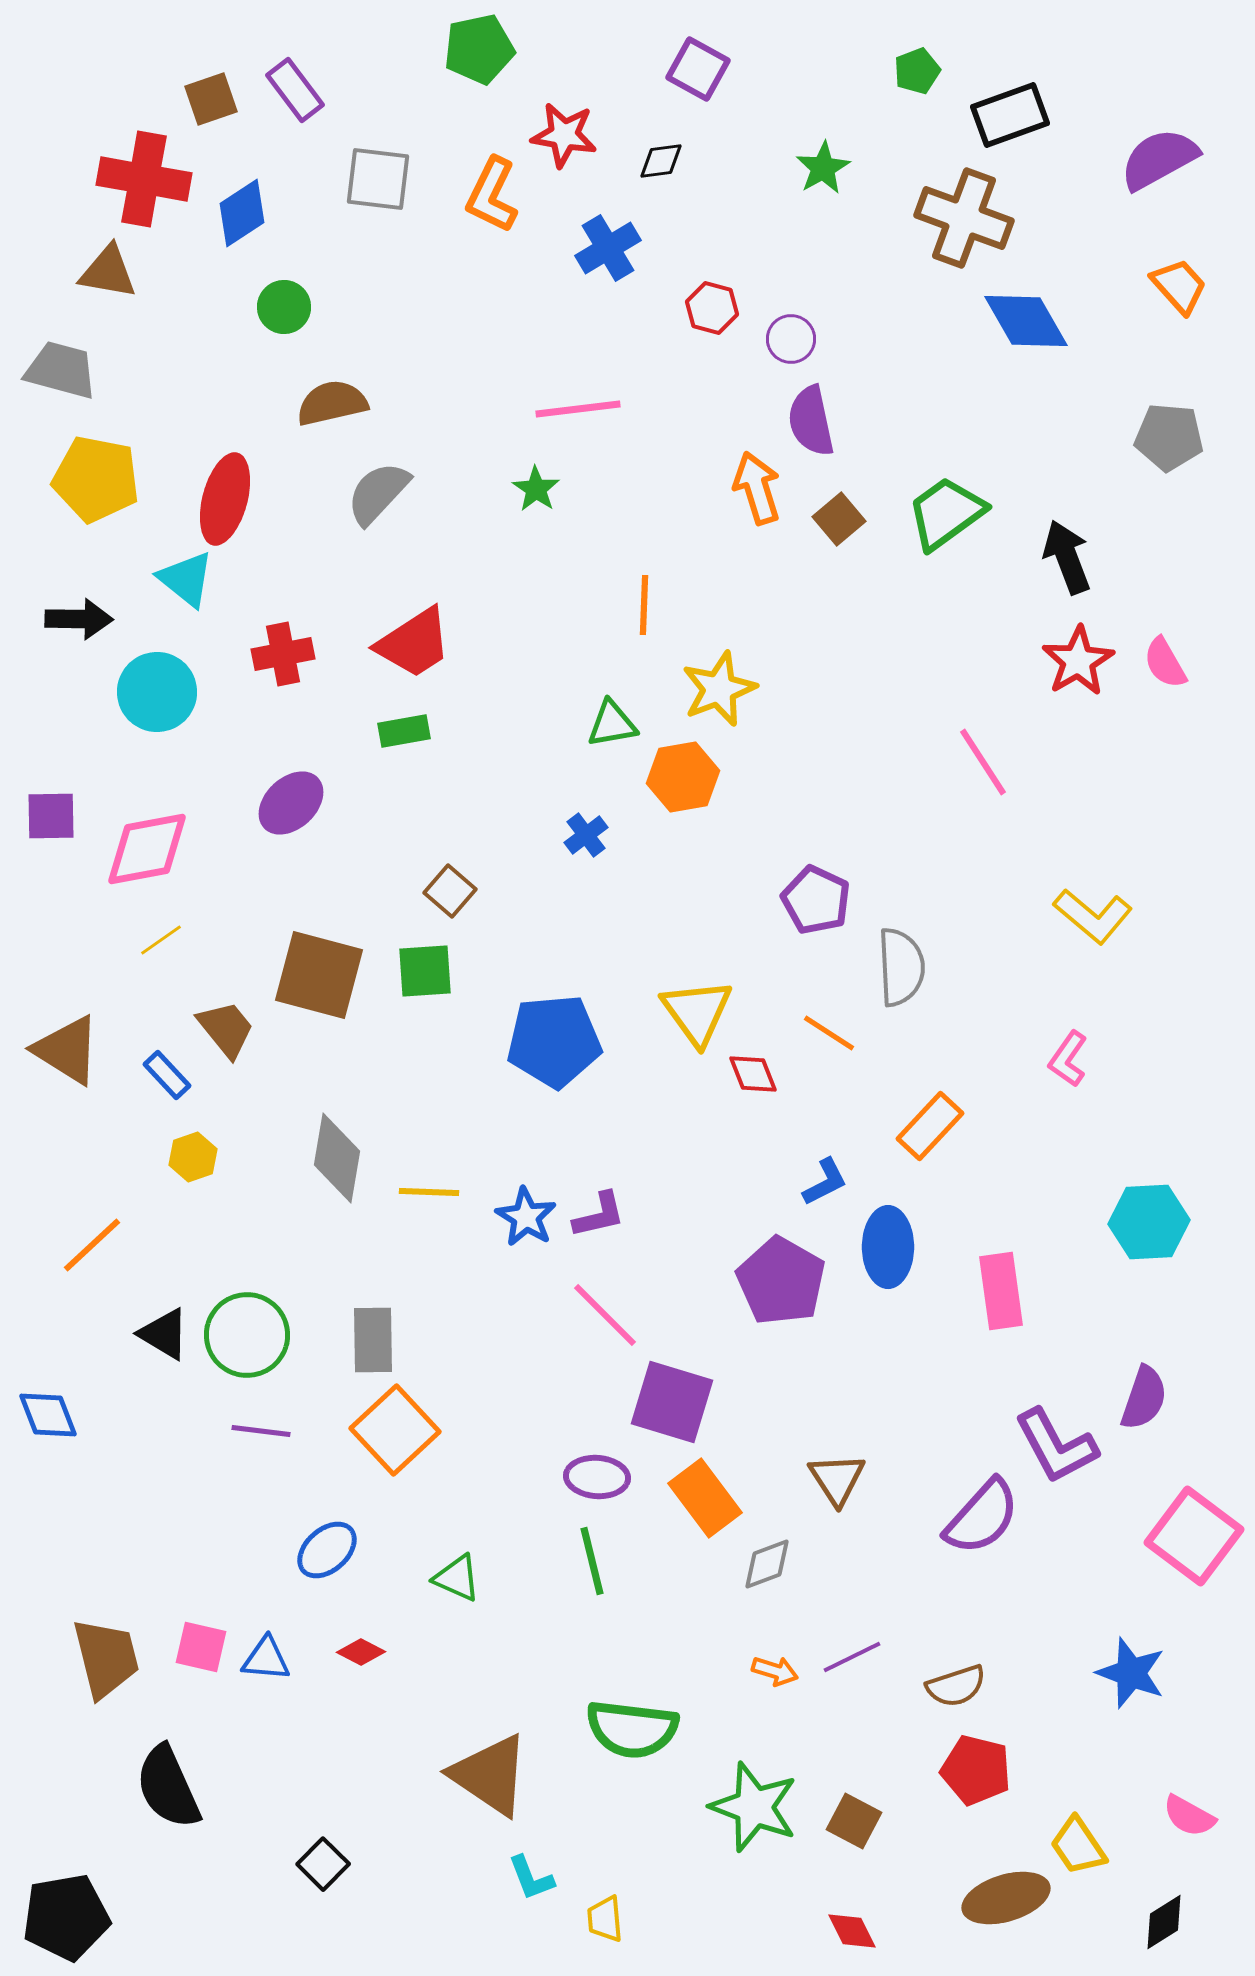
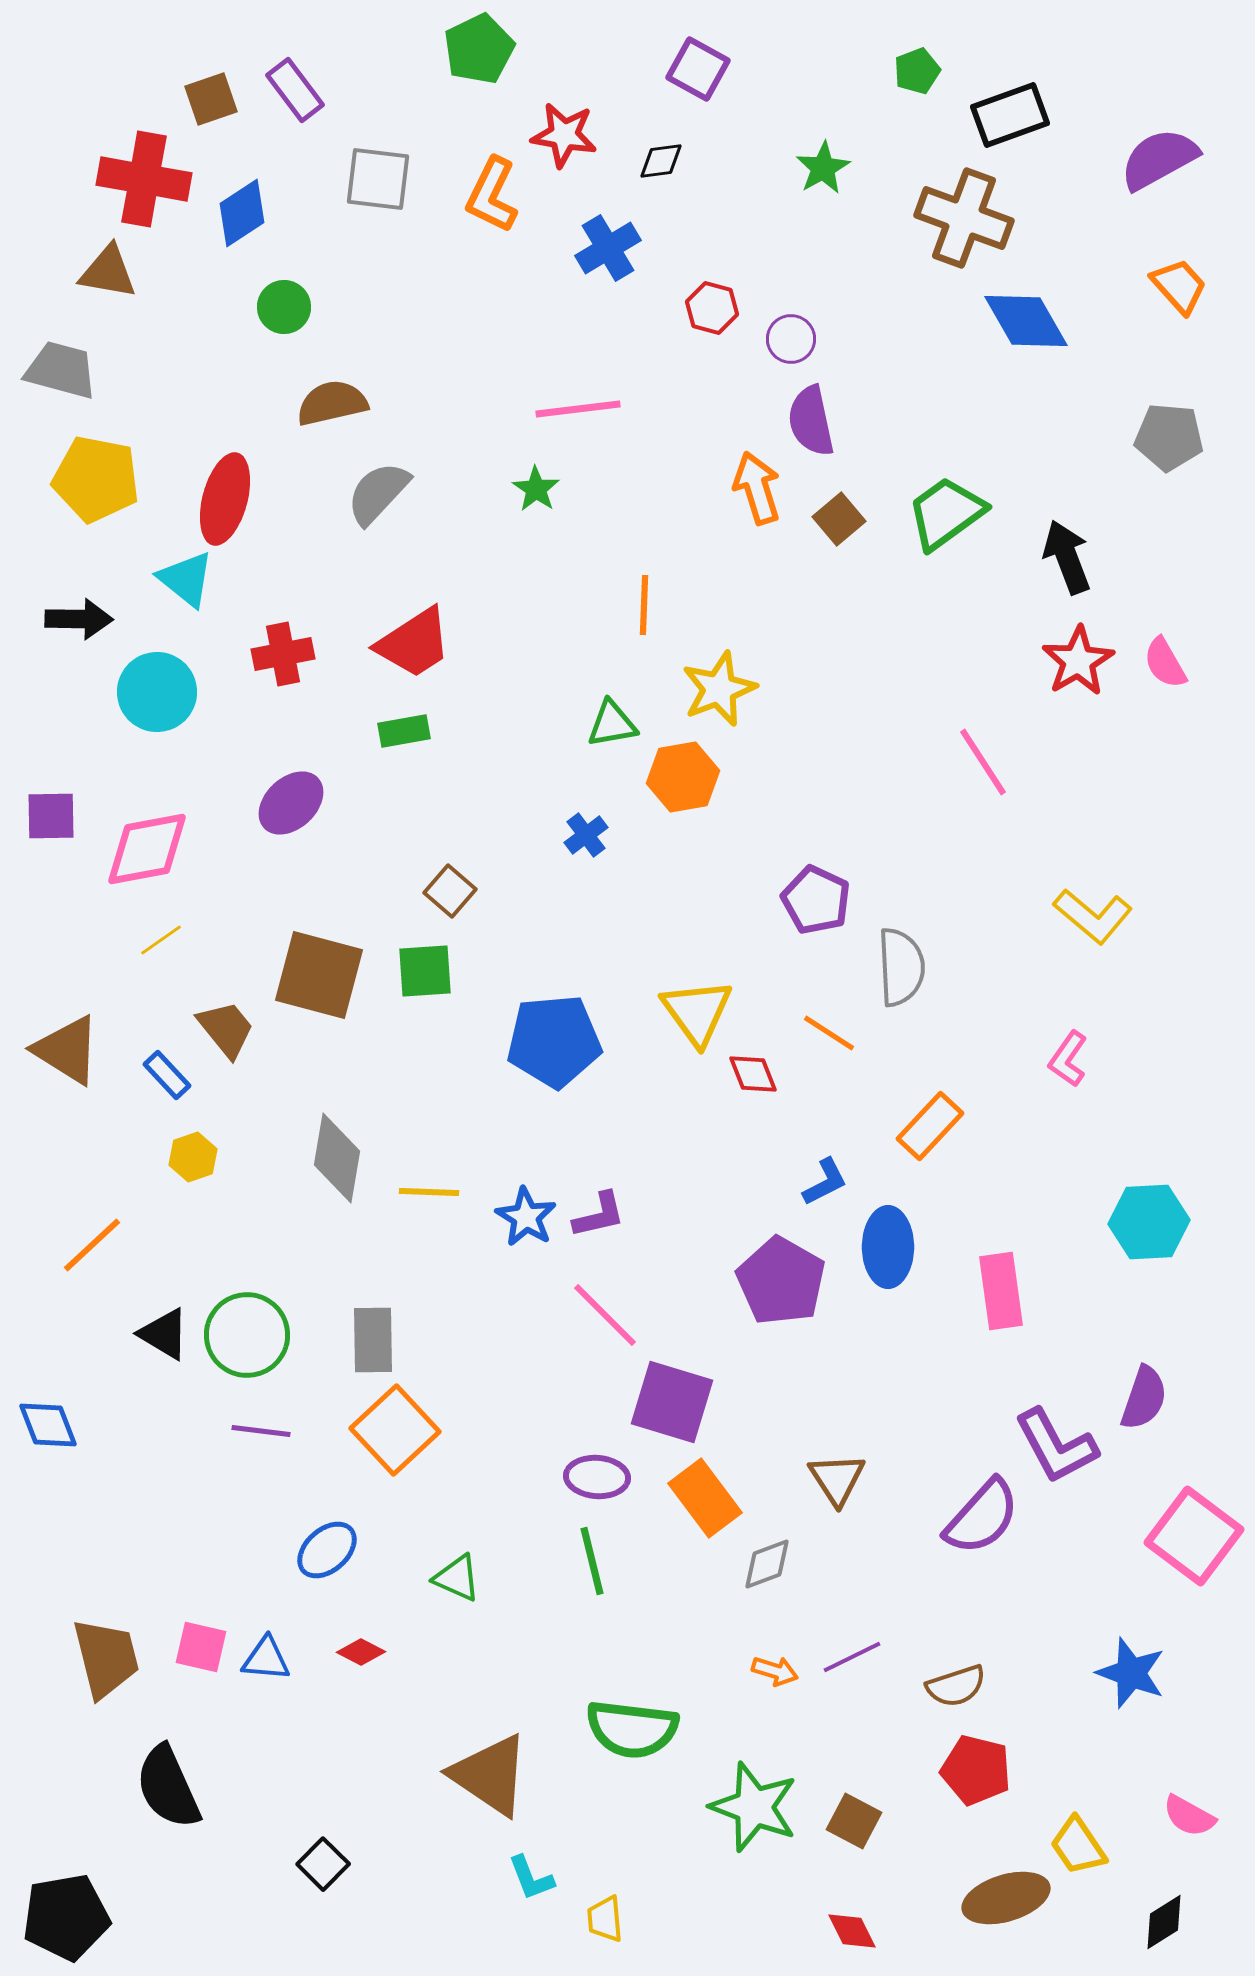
green pentagon at (479, 49): rotated 14 degrees counterclockwise
blue diamond at (48, 1415): moved 10 px down
